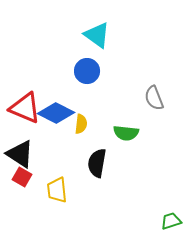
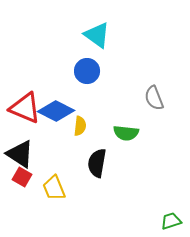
blue diamond: moved 2 px up
yellow semicircle: moved 1 px left, 2 px down
yellow trapezoid: moved 3 px left, 2 px up; rotated 16 degrees counterclockwise
